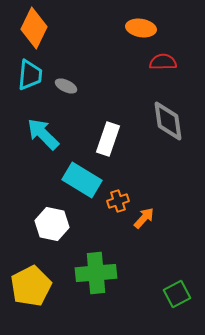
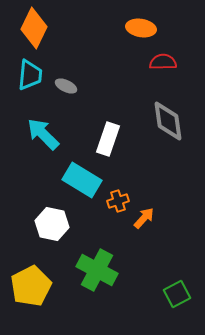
green cross: moved 1 px right, 3 px up; rotated 33 degrees clockwise
